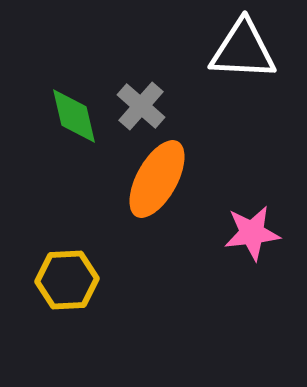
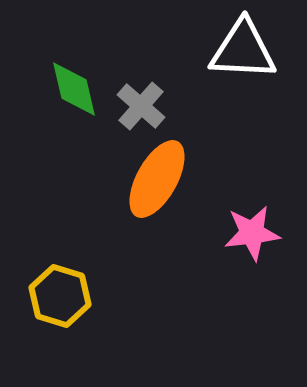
green diamond: moved 27 px up
yellow hexagon: moved 7 px left, 16 px down; rotated 20 degrees clockwise
